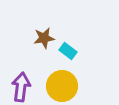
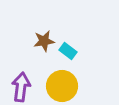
brown star: moved 3 px down
